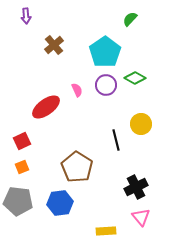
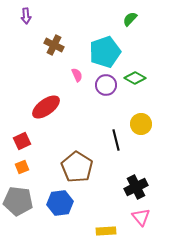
brown cross: rotated 24 degrees counterclockwise
cyan pentagon: rotated 16 degrees clockwise
pink semicircle: moved 15 px up
